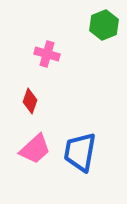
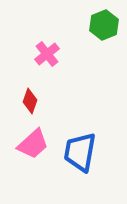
pink cross: rotated 35 degrees clockwise
pink trapezoid: moved 2 px left, 5 px up
